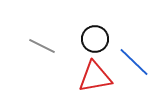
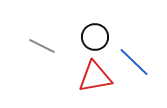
black circle: moved 2 px up
